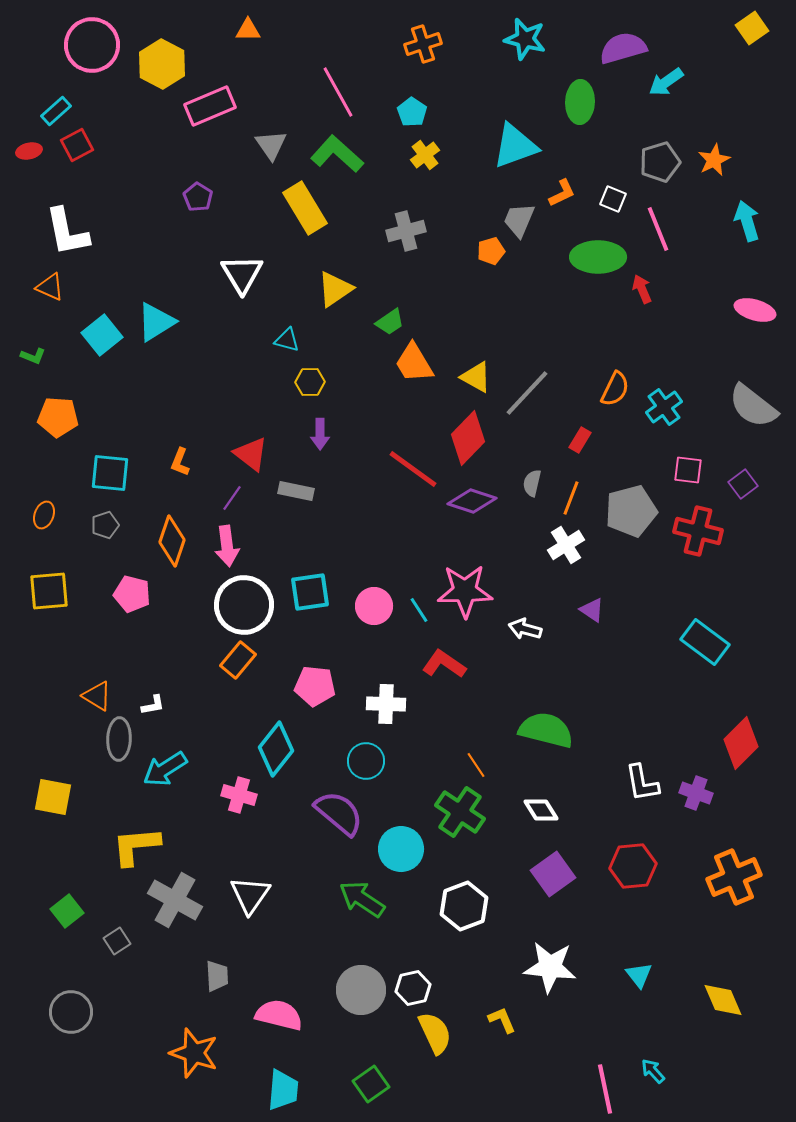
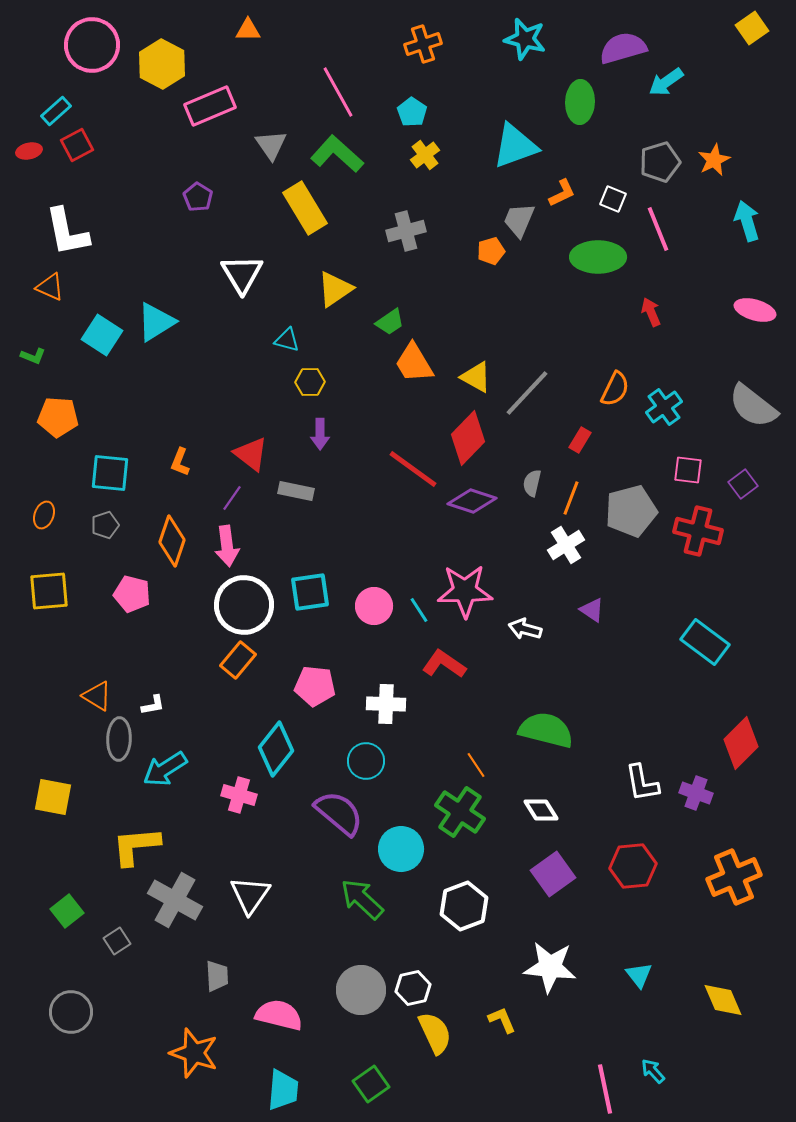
red arrow at (642, 289): moved 9 px right, 23 px down
cyan square at (102, 335): rotated 18 degrees counterclockwise
green arrow at (362, 899): rotated 9 degrees clockwise
